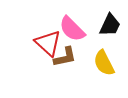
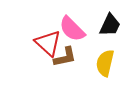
yellow semicircle: moved 1 px right; rotated 40 degrees clockwise
